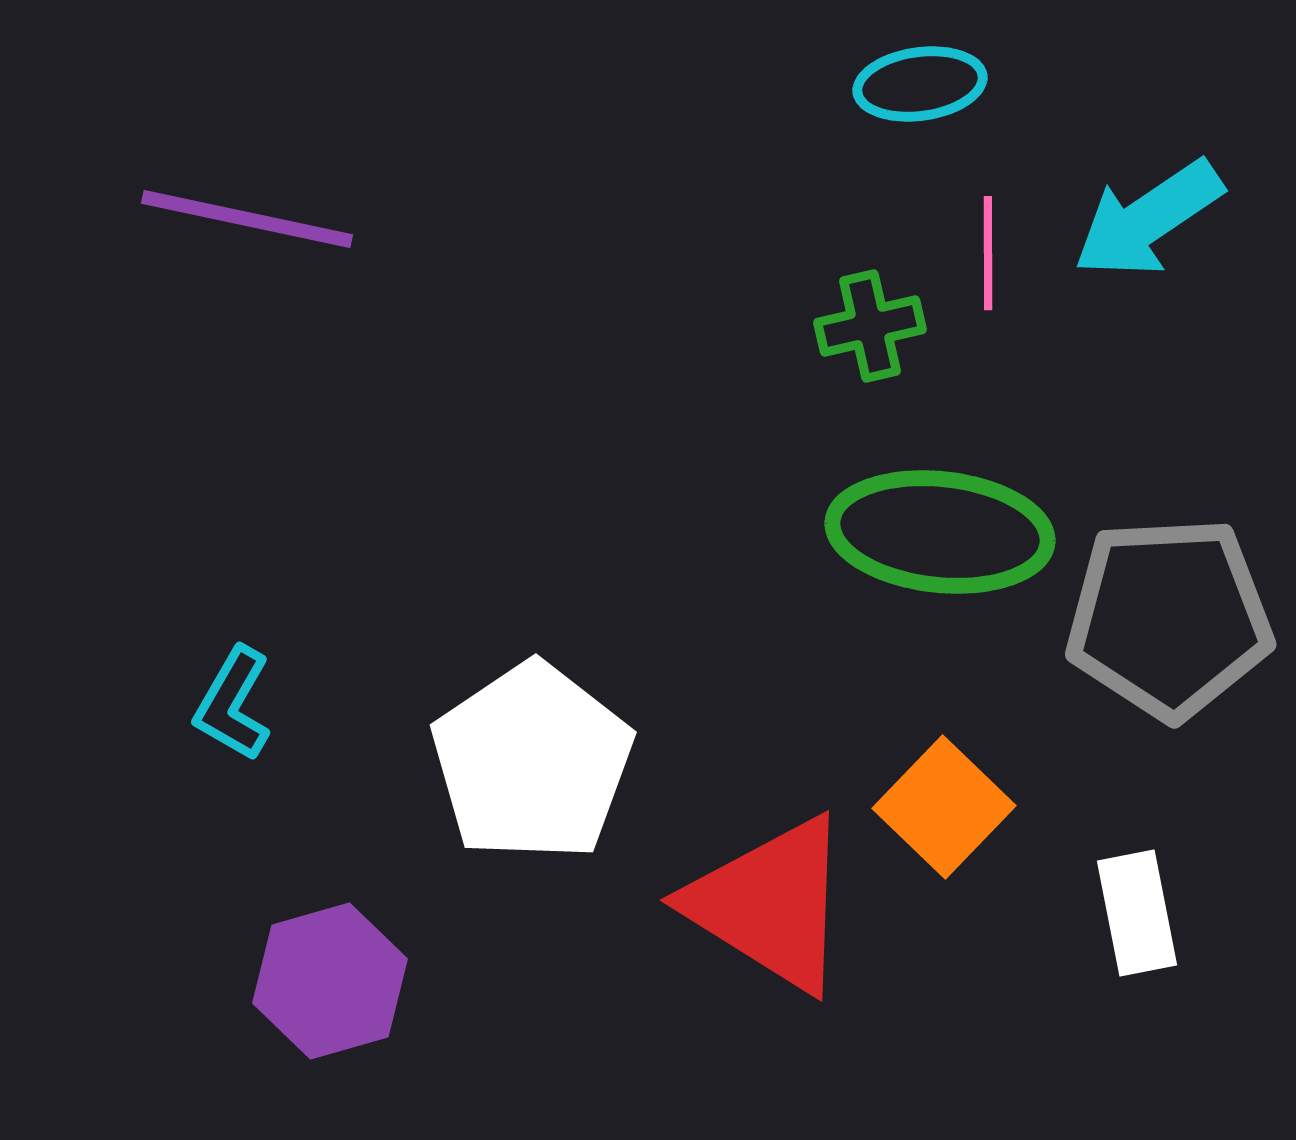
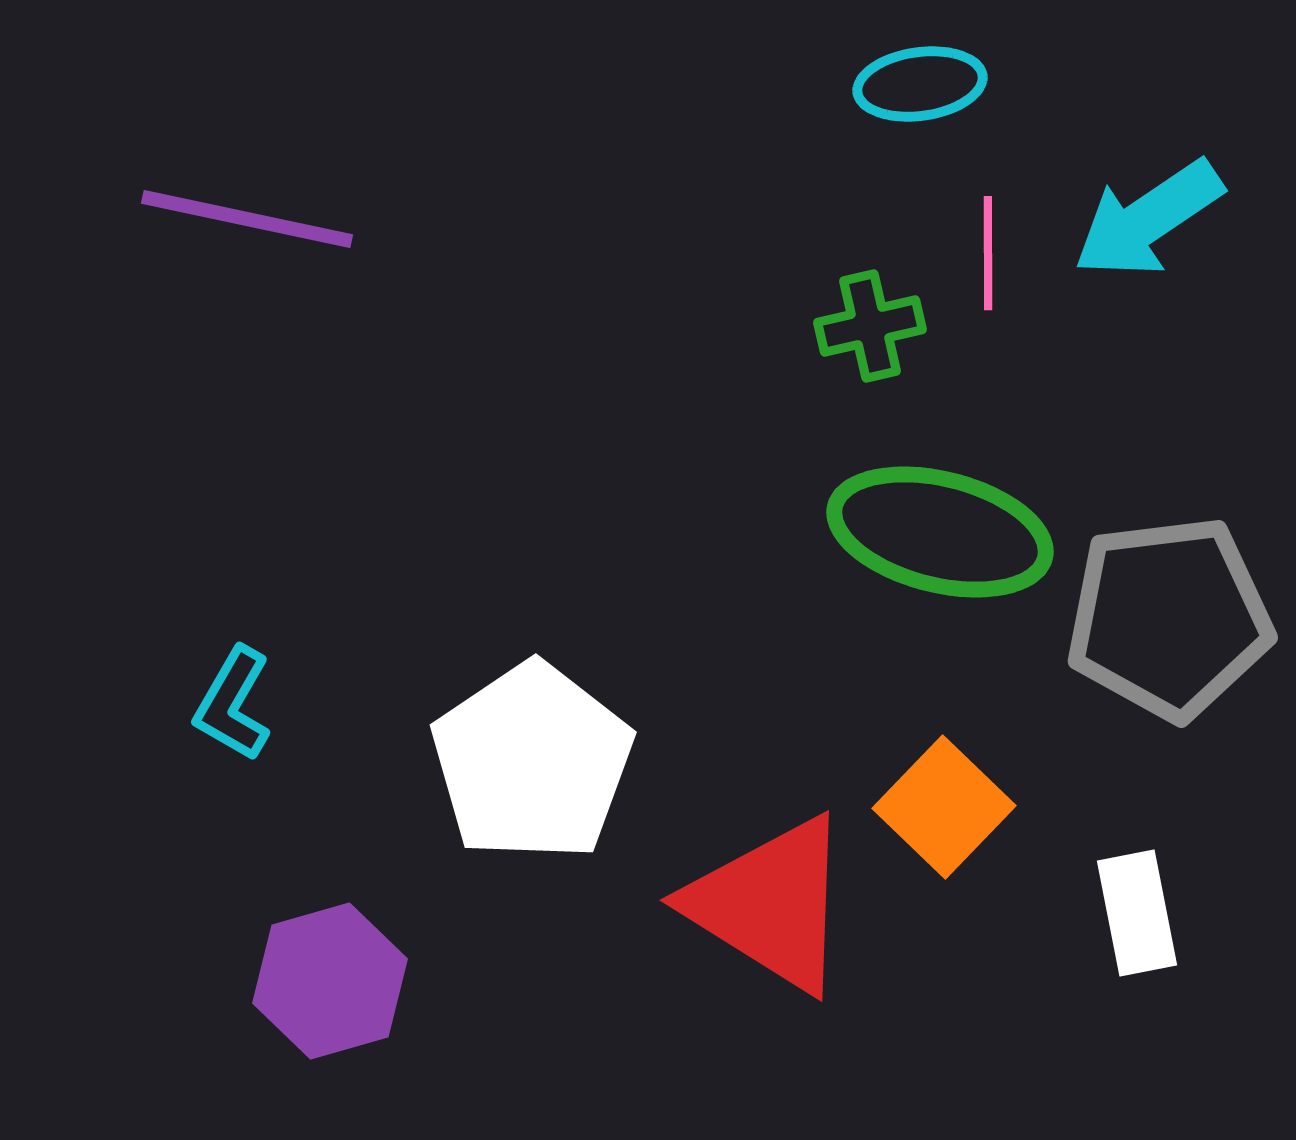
green ellipse: rotated 8 degrees clockwise
gray pentagon: rotated 4 degrees counterclockwise
